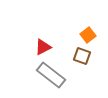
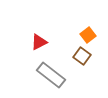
red triangle: moved 4 px left, 5 px up
brown square: rotated 18 degrees clockwise
